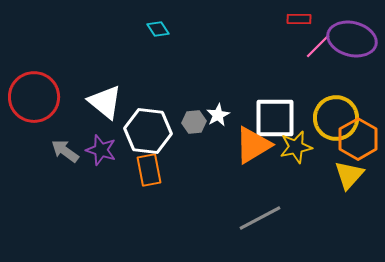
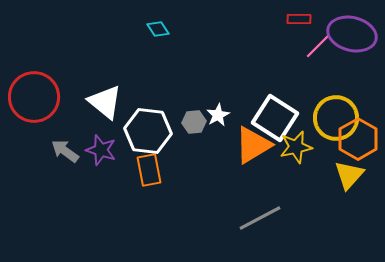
purple ellipse: moved 5 px up
white square: rotated 33 degrees clockwise
